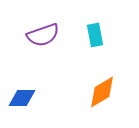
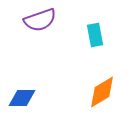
purple semicircle: moved 3 px left, 15 px up
